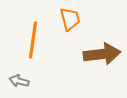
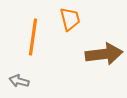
orange line: moved 3 px up
brown arrow: moved 2 px right
